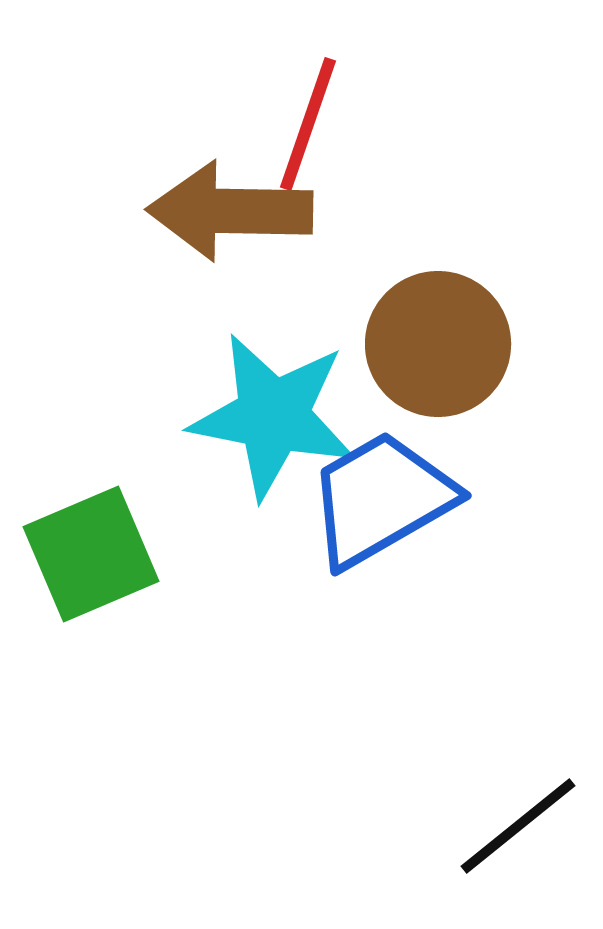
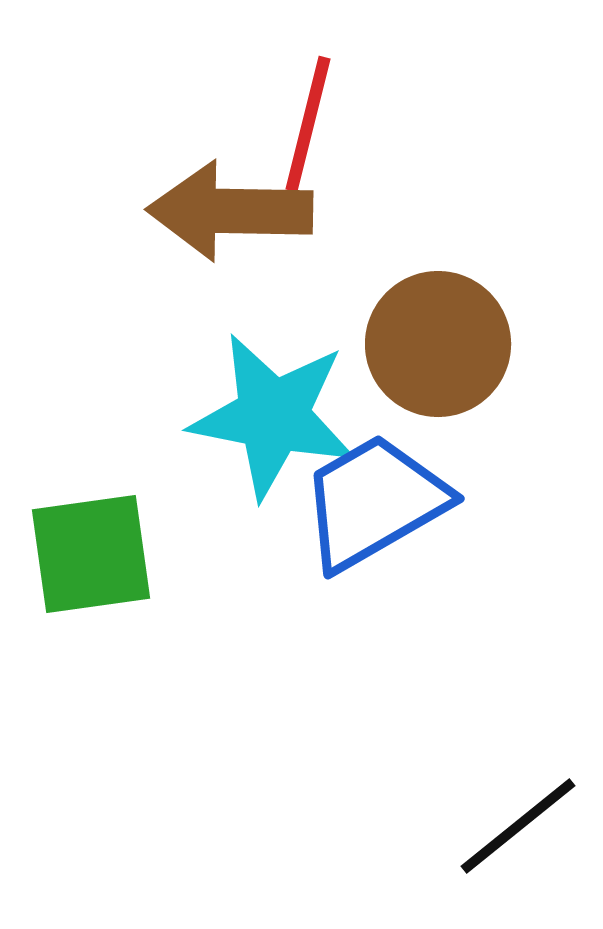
red line: rotated 5 degrees counterclockwise
blue trapezoid: moved 7 px left, 3 px down
green square: rotated 15 degrees clockwise
